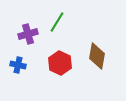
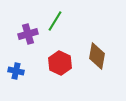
green line: moved 2 px left, 1 px up
blue cross: moved 2 px left, 6 px down
